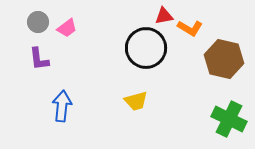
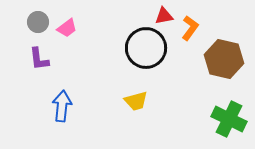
orange L-shape: rotated 85 degrees counterclockwise
